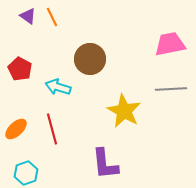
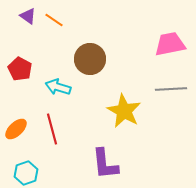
orange line: moved 2 px right, 3 px down; rotated 30 degrees counterclockwise
